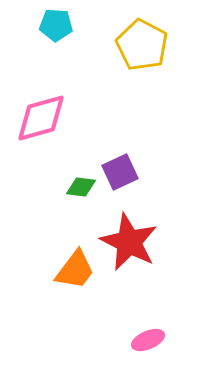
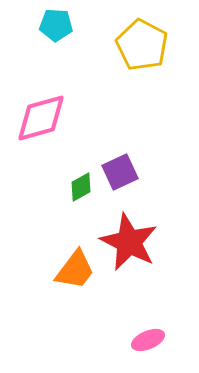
green diamond: rotated 36 degrees counterclockwise
